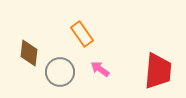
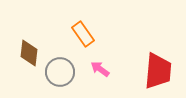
orange rectangle: moved 1 px right
